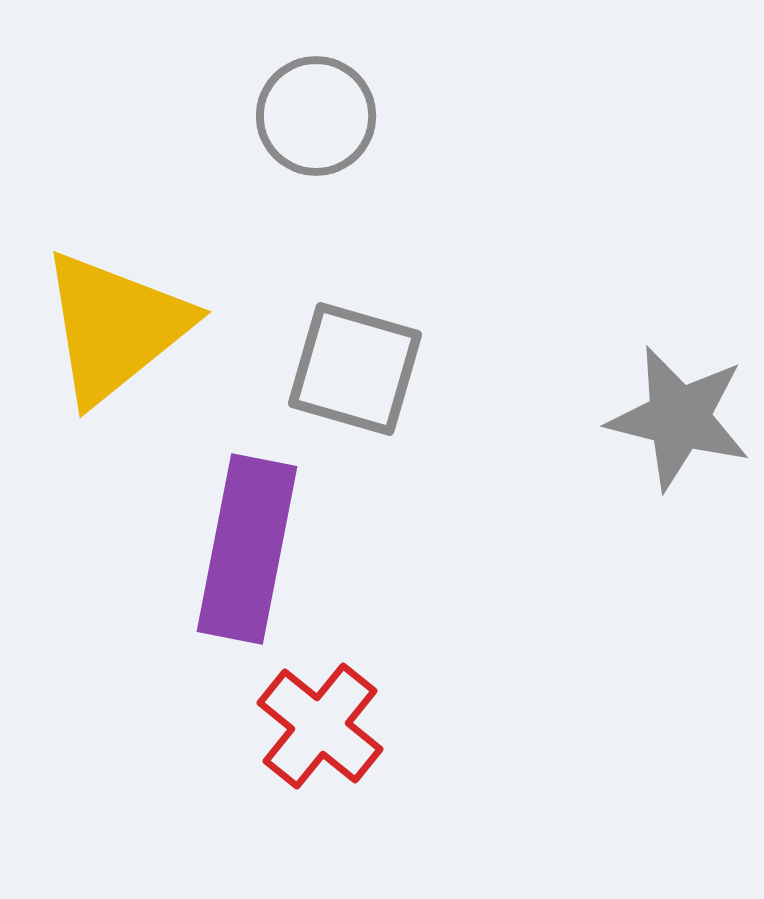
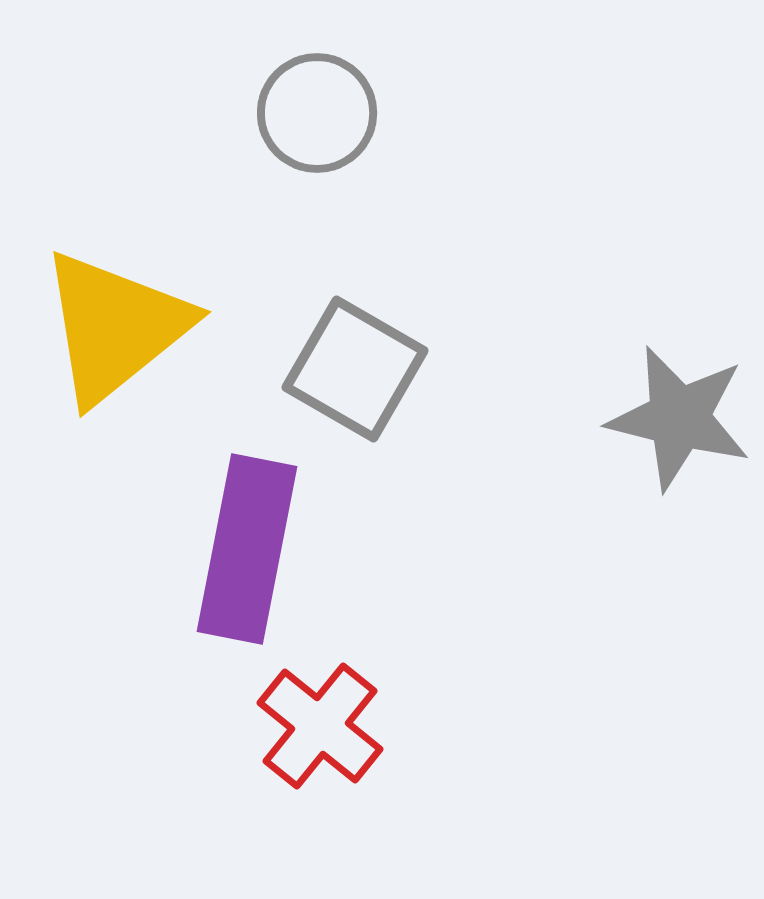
gray circle: moved 1 px right, 3 px up
gray square: rotated 14 degrees clockwise
